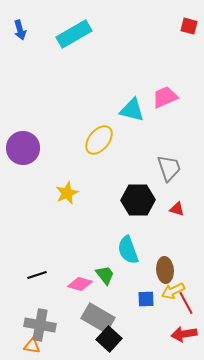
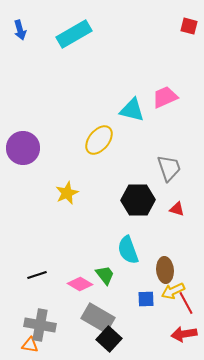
pink diamond: rotated 15 degrees clockwise
orange triangle: moved 2 px left, 1 px up
